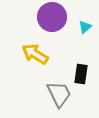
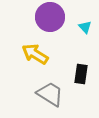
purple circle: moved 2 px left
cyan triangle: rotated 32 degrees counterclockwise
gray trapezoid: moved 9 px left; rotated 32 degrees counterclockwise
